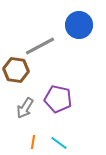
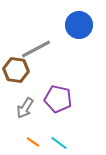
gray line: moved 4 px left, 3 px down
orange line: rotated 64 degrees counterclockwise
